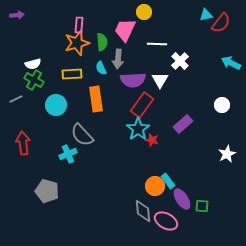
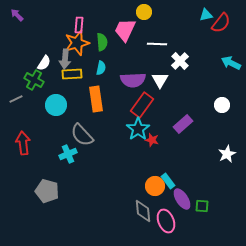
purple arrow: rotated 128 degrees counterclockwise
gray arrow: moved 53 px left
white semicircle: moved 11 px right, 1 px up; rotated 42 degrees counterclockwise
cyan semicircle: rotated 144 degrees counterclockwise
pink ellipse: rotated 40 degrees clockwise
